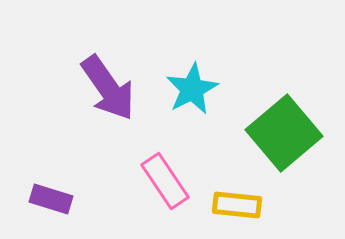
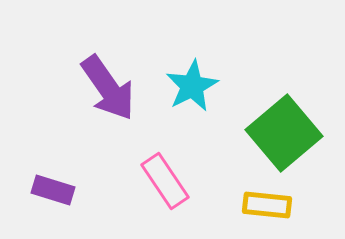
cyan star: moved 3 px up
purple rectangle: moved 2 px right, 9 px up
yellow rectangle: moved 30 px right
